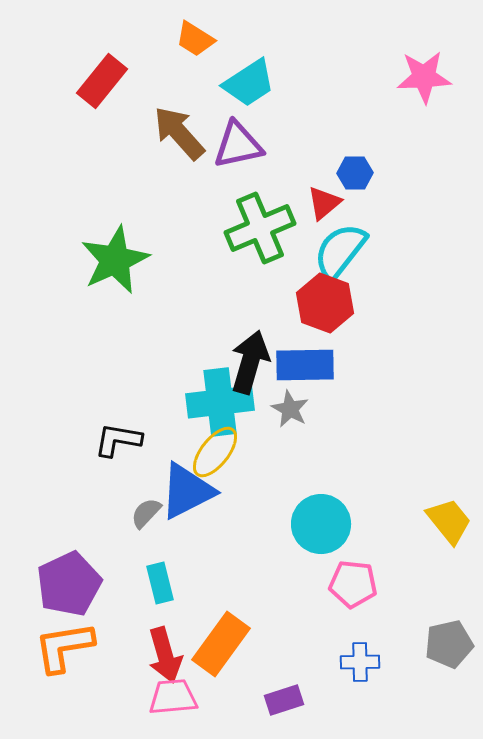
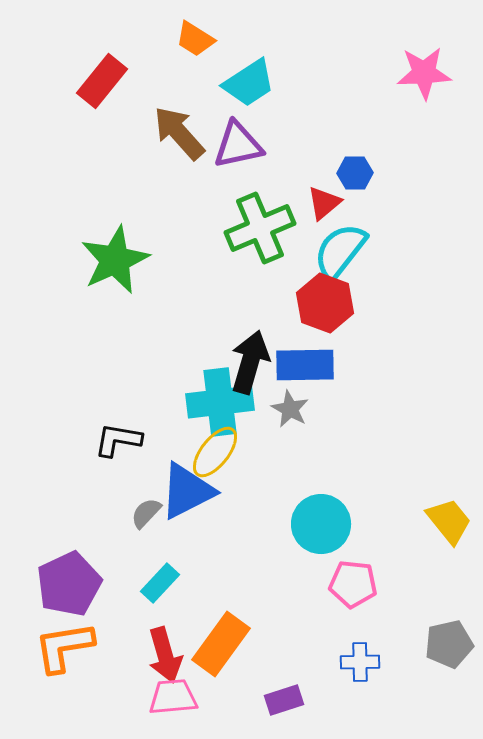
pink star: moved 4 px up
cyan rectangle: rotated 57 degrees clockwise
